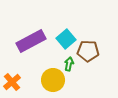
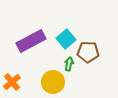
brown pentagon: moved 1 px down
yellow circle: moved 2 px down
